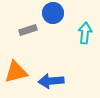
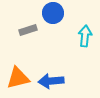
cyan arrow: moved 3 px down
orange triangle: moved 2 px right, 6 px down
